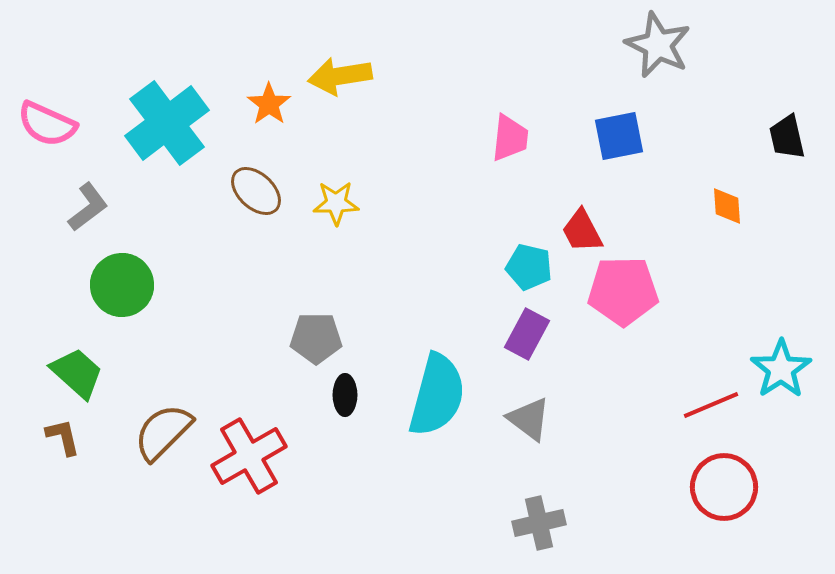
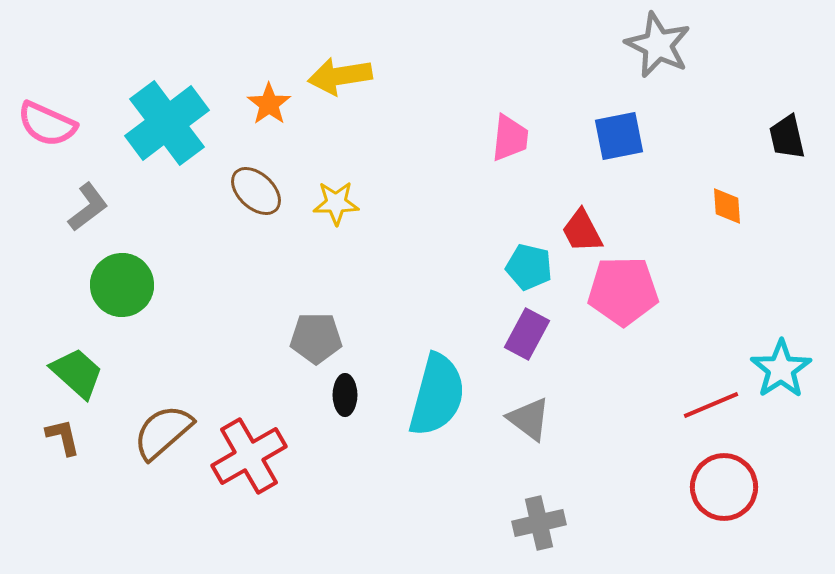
brown semicircle: rotated 4 degrees clockwise
